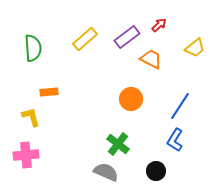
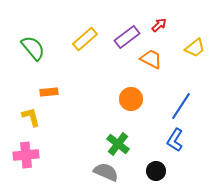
green semicircle: rotated 36 degrees counterclockwise
blue line: moved 1 px right
